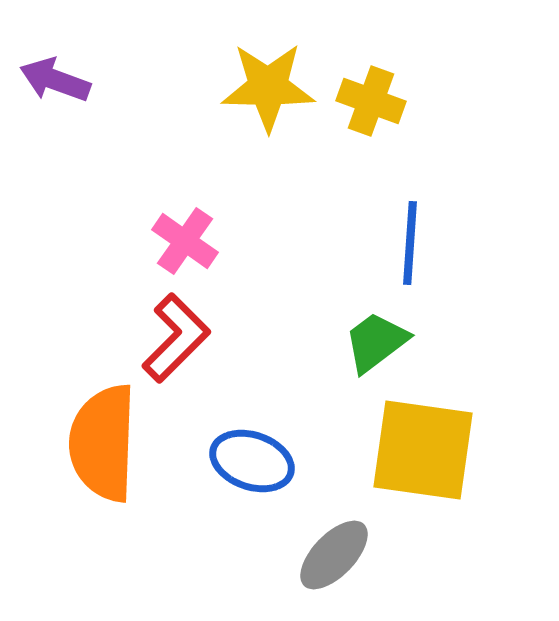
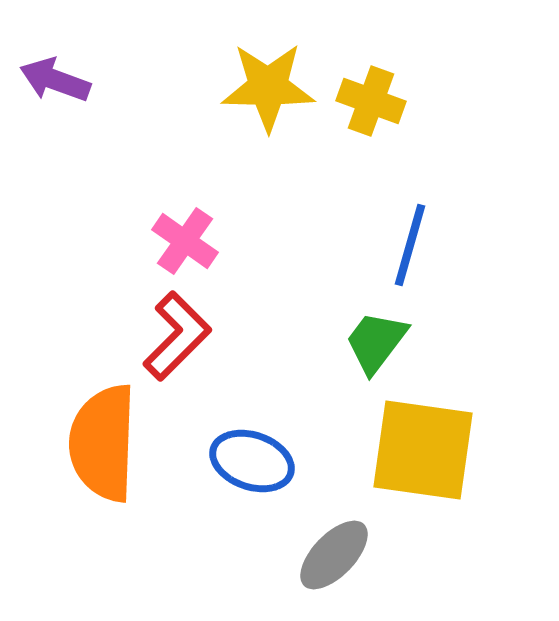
blue line: moved 2 px down; rotated 12 degrees clockwise
red L-shape: moved 1 px right, 2 px up
green trapezoid: rotated 16 degrees counterclockwise
